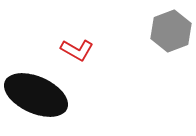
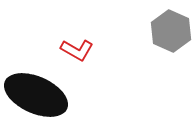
gray hexagon: rotated 15 degrees counterclockwise
